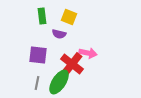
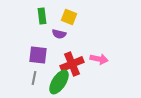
pink arrow: moved 11 px right, 6 px down
red cross: rotated 30 degrees clockwise
gray line: moved 3 px left, 5 px up
